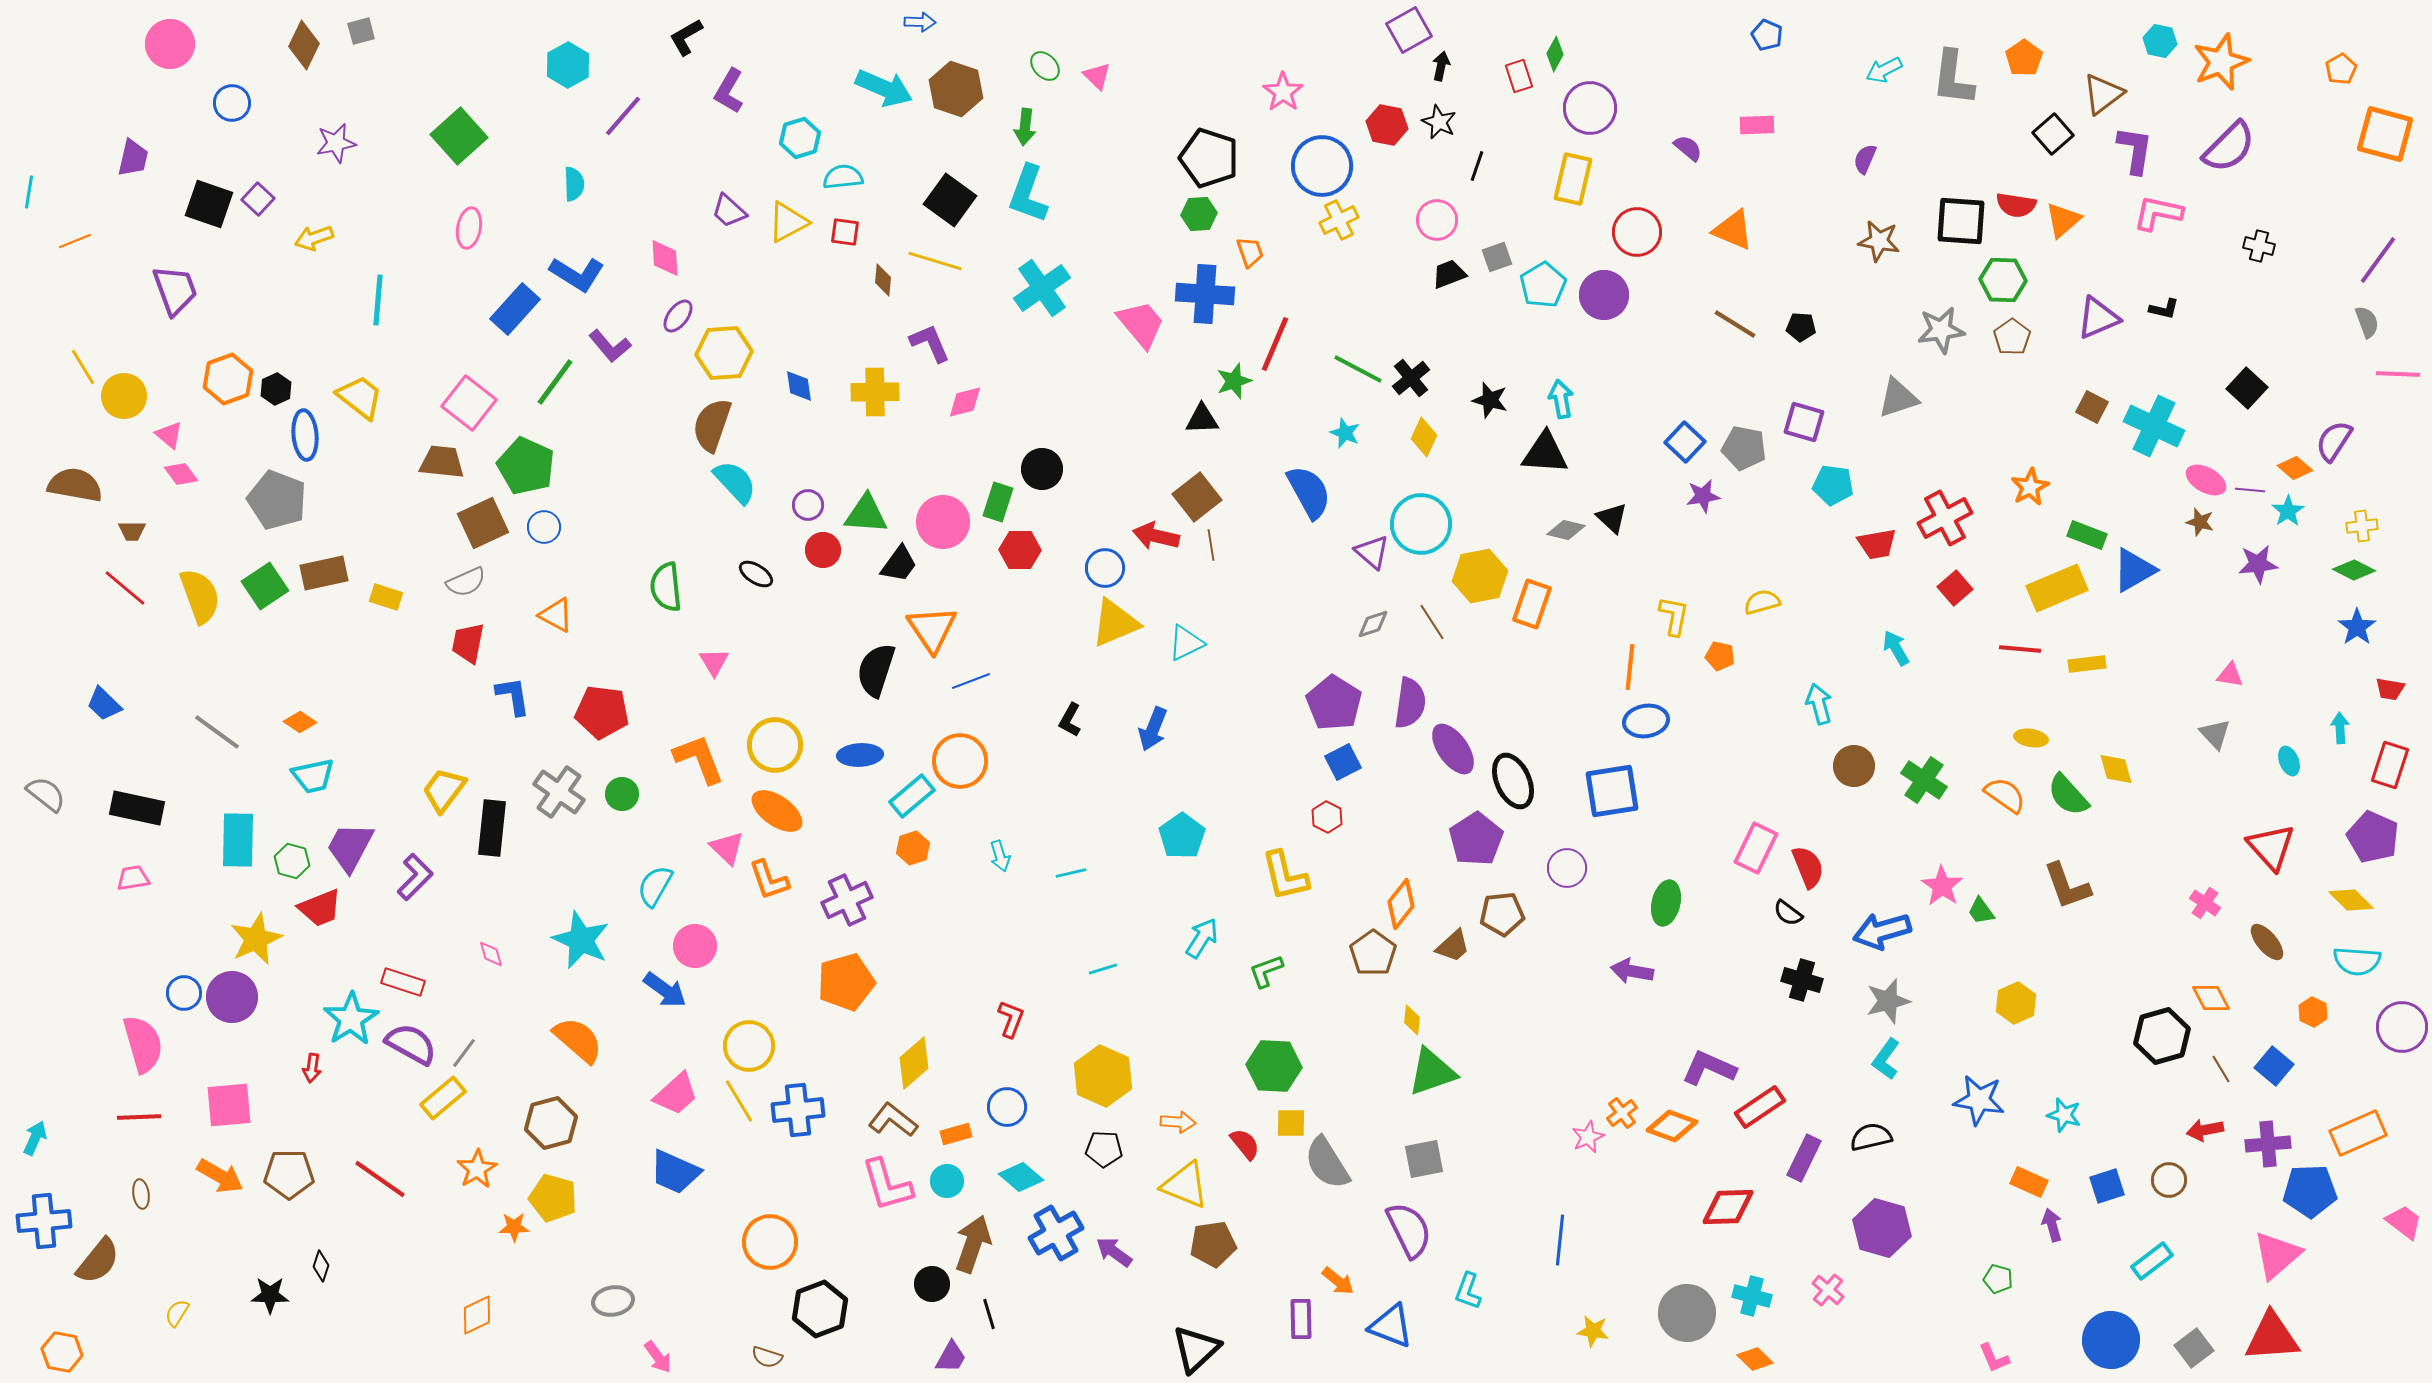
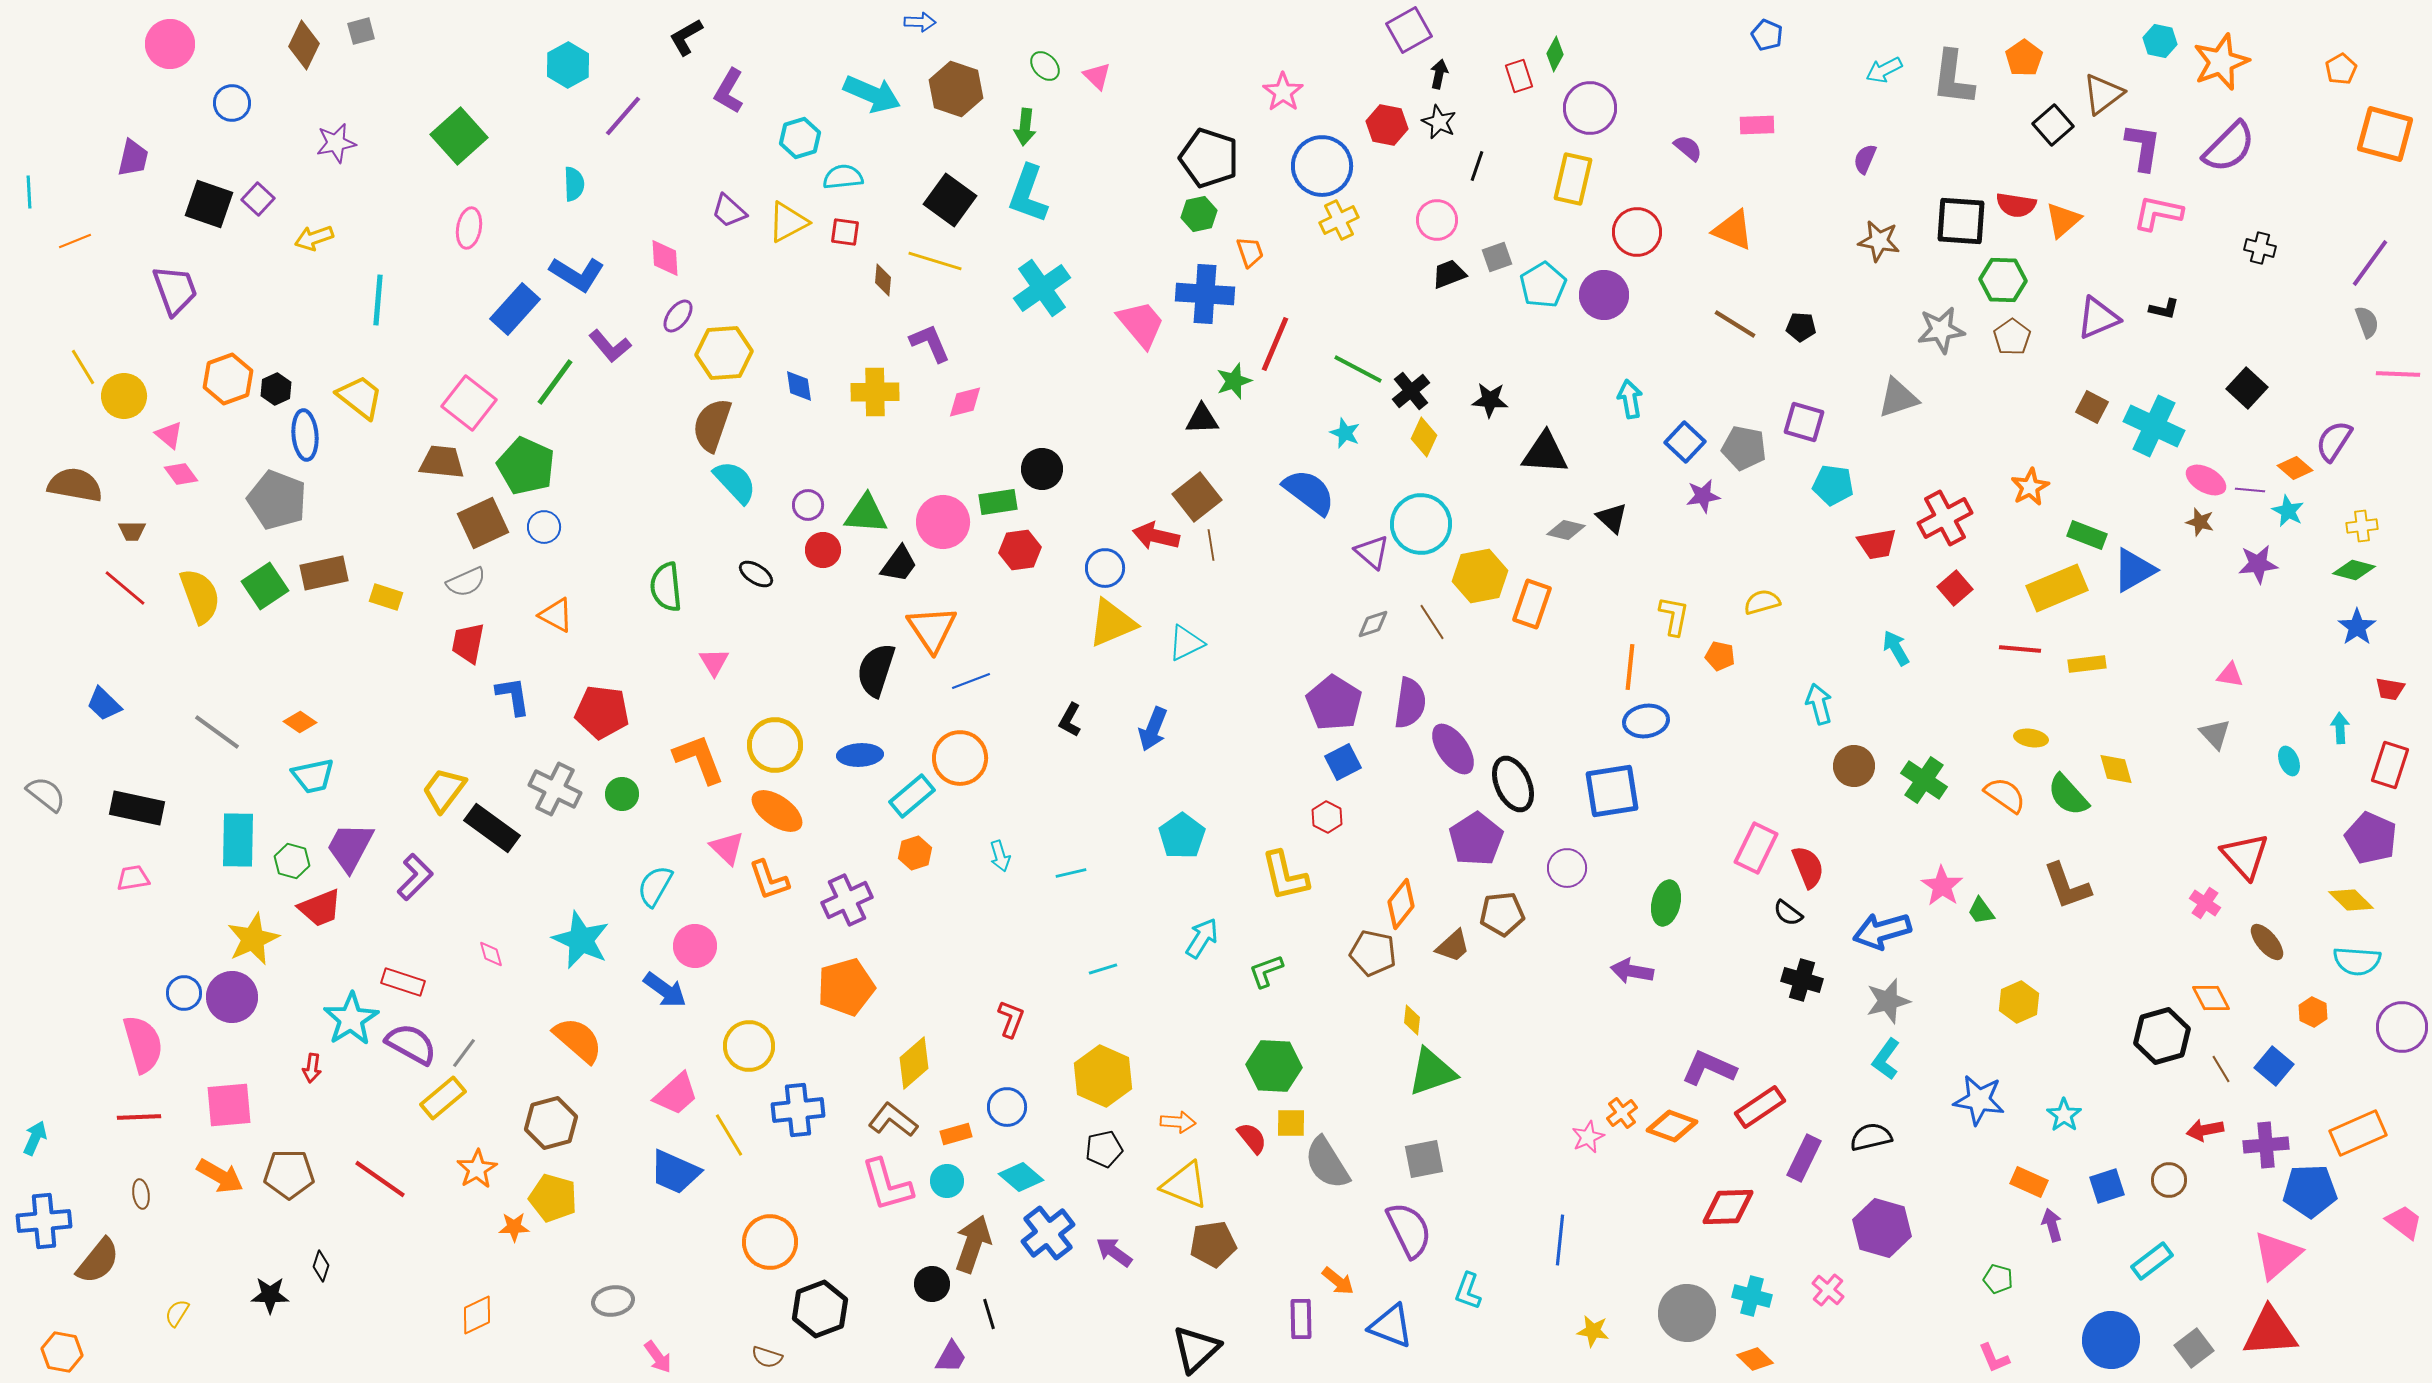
black arrow at (1441, 66): moved 2 px left, 8 px down
cyan arrow at (884, 88): moved 12 px left, 6 px down
black square at (2053, 134): moved 9 px up
purple L-shape at (2135, 150): moved 8 px right, 3 px up
cyan line at (29, 192): rotated 12 degrees counterclockwise
green hexagon at (1199, 214): rotated 8 degrees counterclockwise
black cross at (2259, 246): moved 1 px right, 2 px down
purple line at (2378, 260): moved 8 px left, 3 px down
black cross at (1411, 378): moved 13 px down
cyan arrow at (1561, 399): moved 69 px right
black star at (1490, 400): rotated 12 degrees counterclockwise
blue semicircle at (1309, 492): rotated 24 degrees counterclockwise
green rectangle at (998, 502): rotated 63 degrees clockwise
cyan star at (2288, 511): rotated 12 degrees counterclockwise
red hexagon at (1020, 550): rotated 9 degrees counterclockwise
green diamond at (2354, 570): rotated 12 degrees counterclockwise
yellow triangle at (1115, 623): moved 3 px left
orange circle at (960, 761): moved 3 px up
black ellipse at (1513, 781): moved 3 px down
gray cross at (559, 792): moved 4 px left, 3 px up; rotated 9 degrees counterclockwise
black rectangle at (492, 828): rotated 60 degrees counterclockwise
purple pentagon at (2373, 837): moved 2 px left, 1 px down
red triangle at (2271, 847): moved 26 px left, 9 px down
orange hexagon at (913, 848): moved 2 px right, 5 px down
yellow star at (256, 939): moved 3 px left
brown pentagon at (1373, 953): rotated 24 degrees counterclockwise
orange pentagon at (846, 982): moved 5 px down
yellow hexagon at (2016, 1003): moved 3 px right, 1 px up
yellow line at (739, 1101): moved 10 px left, 34 px down
cyan star at (2064, 1115): rotated 20 degrees clockwise
red semicircle at (1245, 1144): moved 7 px right, 6 px up
purple cross at (2268, 1144): moved 2 px left, 1 px down
black pentagon at (1104, 1149): rotated 15 degrees counterclockwise
blue cross at (1056, 1233): moved 8 px left; rotated 8 degrees counterclockwise
red triangle at (2272, 1337): moved 2 px left, 5 px up
